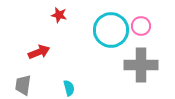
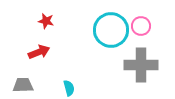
red star: moved 13 px left, 6 px down
gray trapezoid: rotated 80 degrees clockwise
